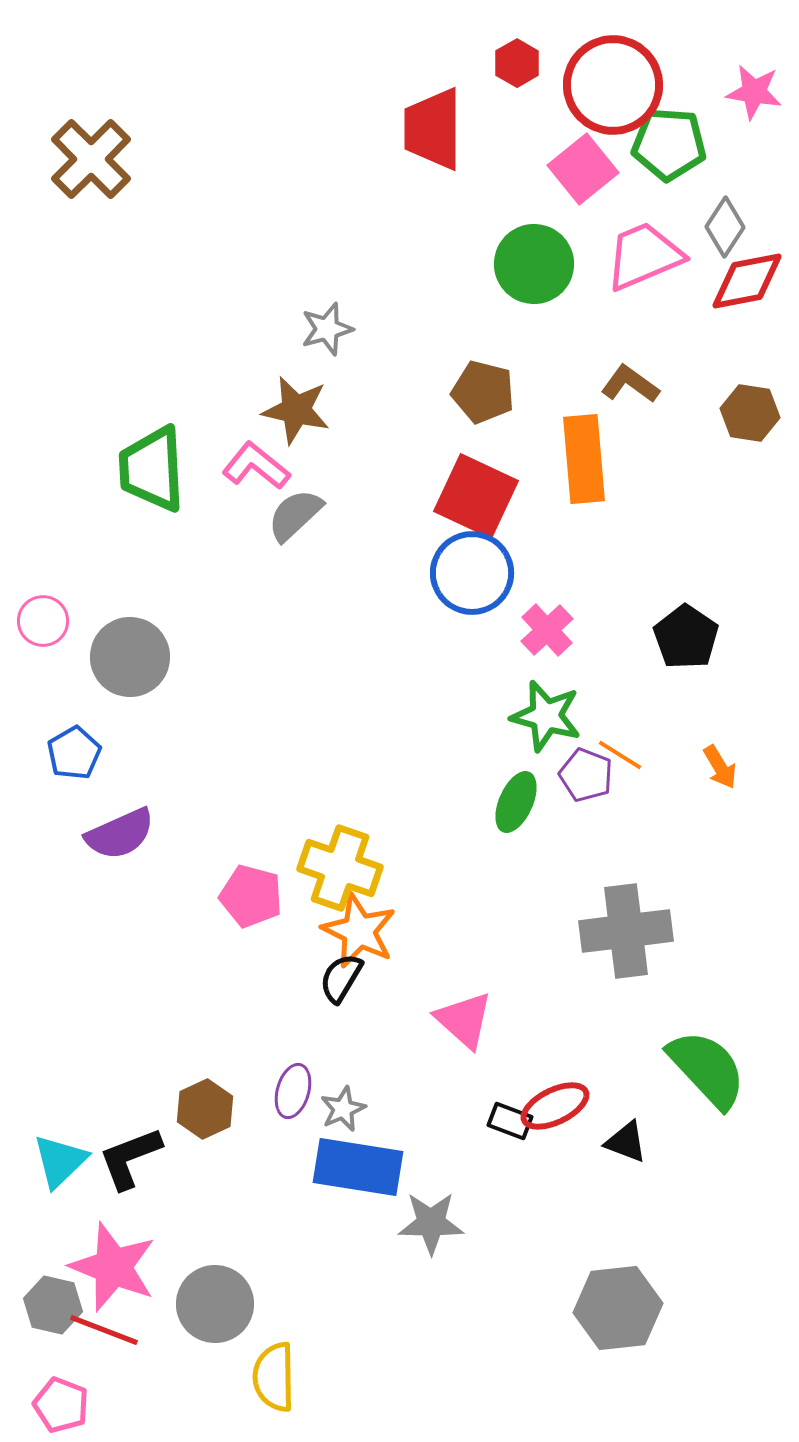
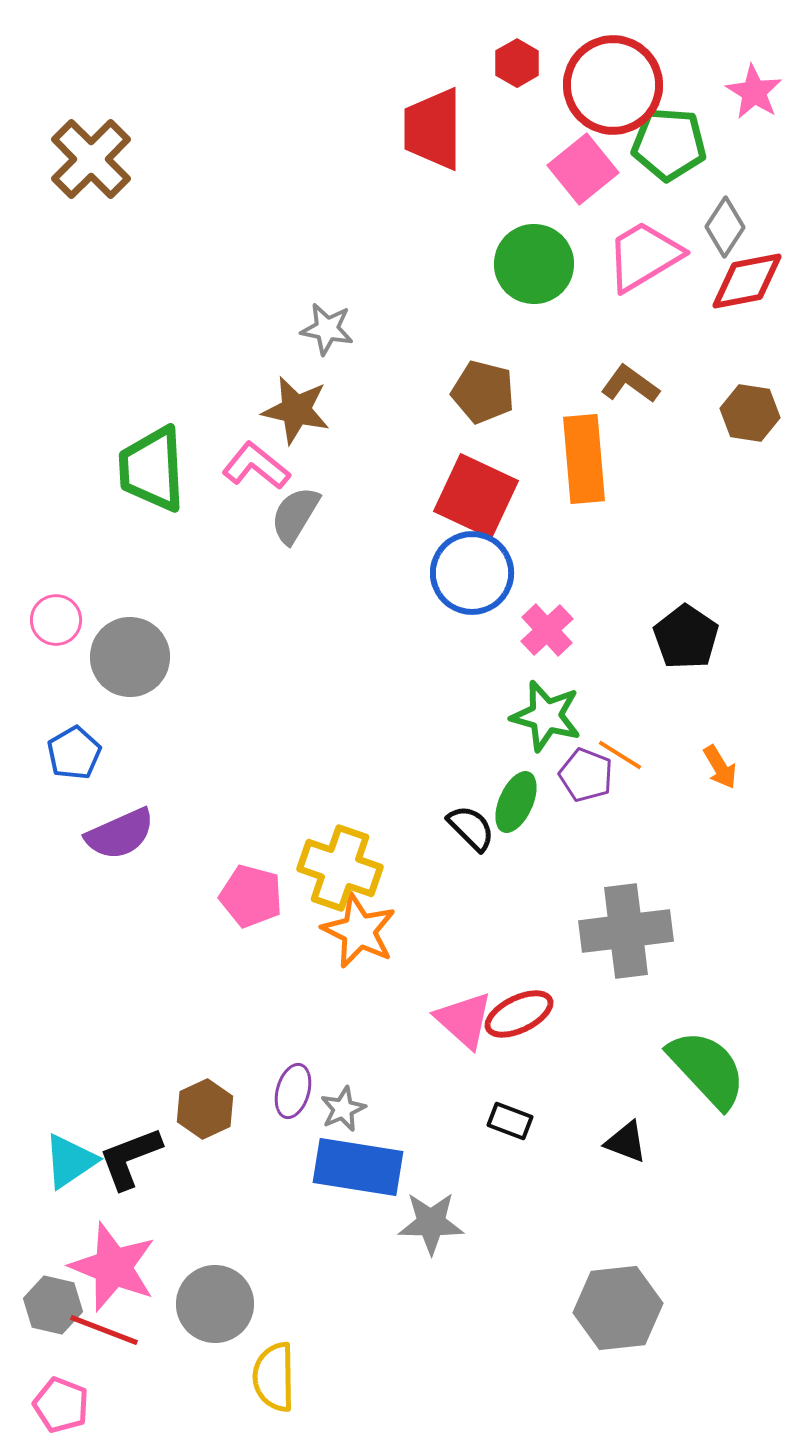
pink star at (754, 92): rotated 22 degrees clockwise
pink trapezoid at (644, 256): rotated 8 degrees counterclockwise
gray star at (327, 329): rotated 26 degrees clockwise
gray semicircle at (295, 515): rotated 16 degrees counterclockwise
pink circle at (43, 621): moved 13 px right, 1 px up
black semicircle at (341, 978): moved 130 px right, 150 px up; rotated 104 degrees clockwise
red ellipse at (555, 1106): moved 36 px left, 92 px up
cyan triangle at (60, 1161): moved 10 px right; rotated 10 degrees clockwise
